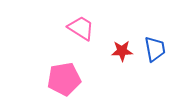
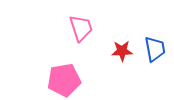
pink trapezoid: rotated 40 degrees clockwise
pink pentagon: moved 1 px down
